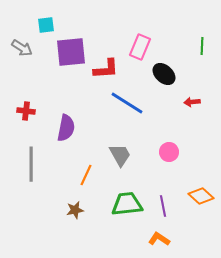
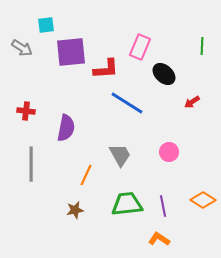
red arrow: rotated 28 degrees counterclockwise
orange diamond: moved 2 px right, 4 px down; rotated 10 degrees counterclockwise
